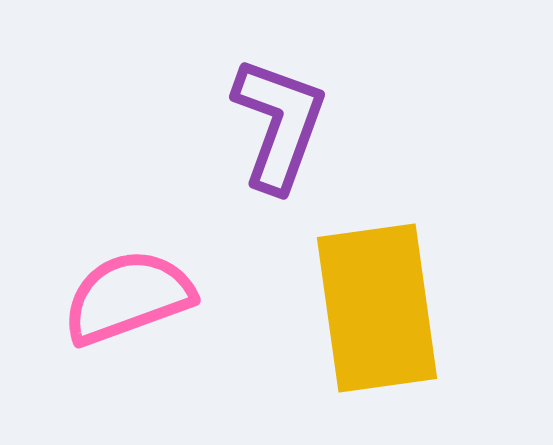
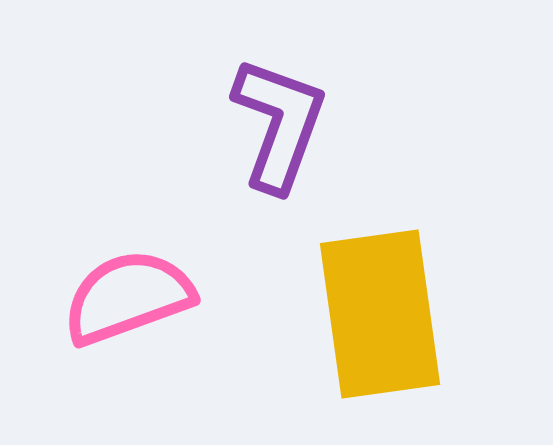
yellow rectangle: moved 3 px right, 6 px down
